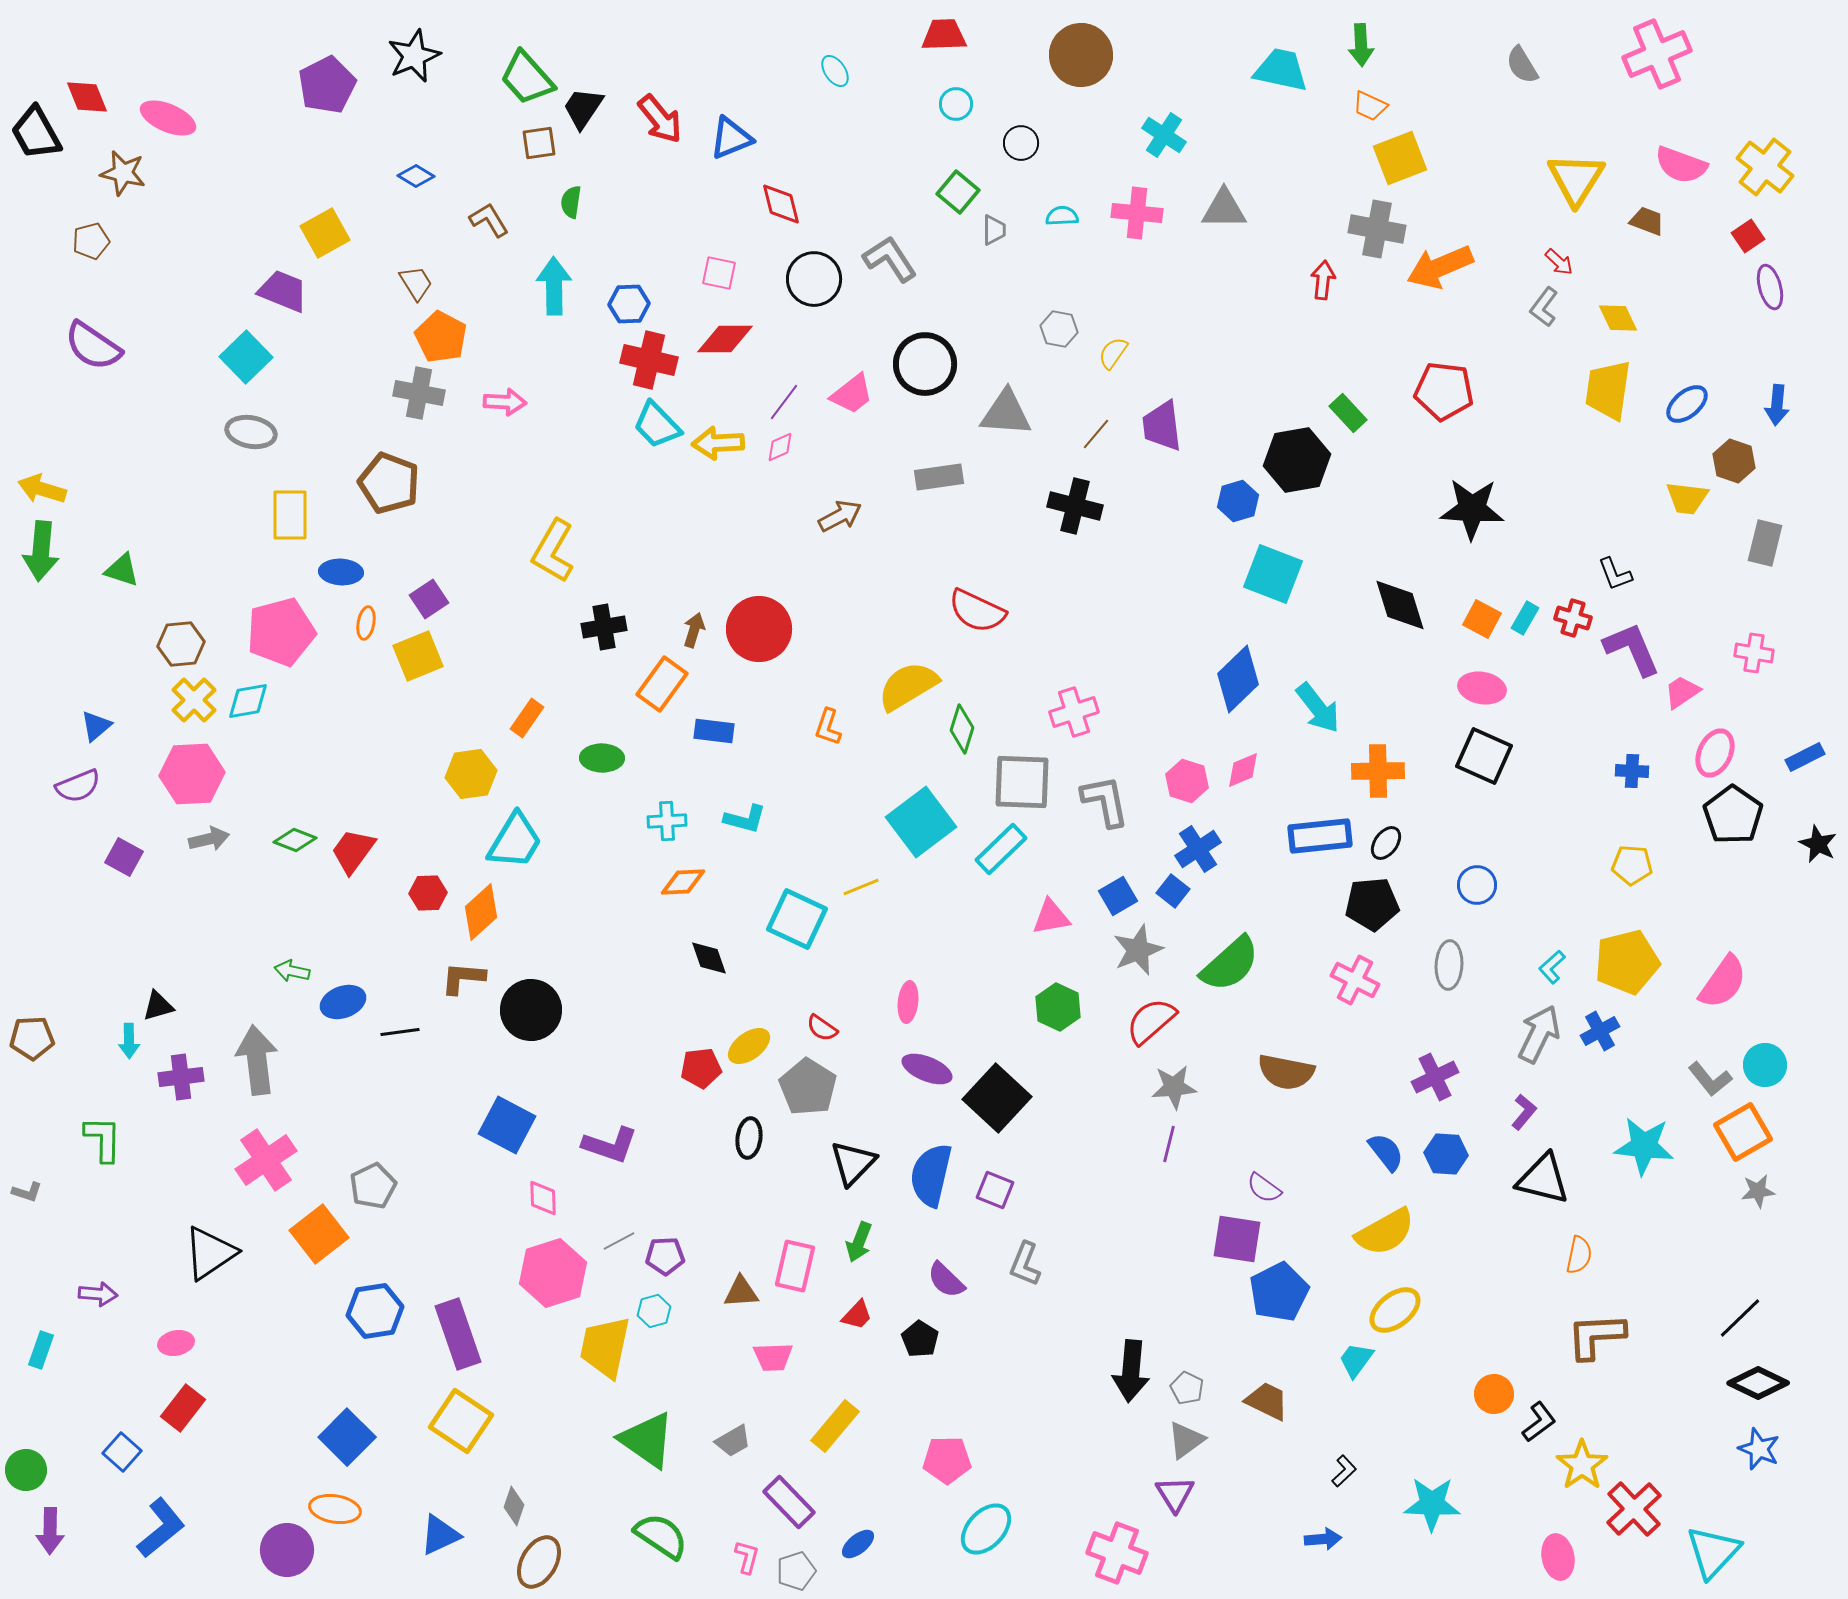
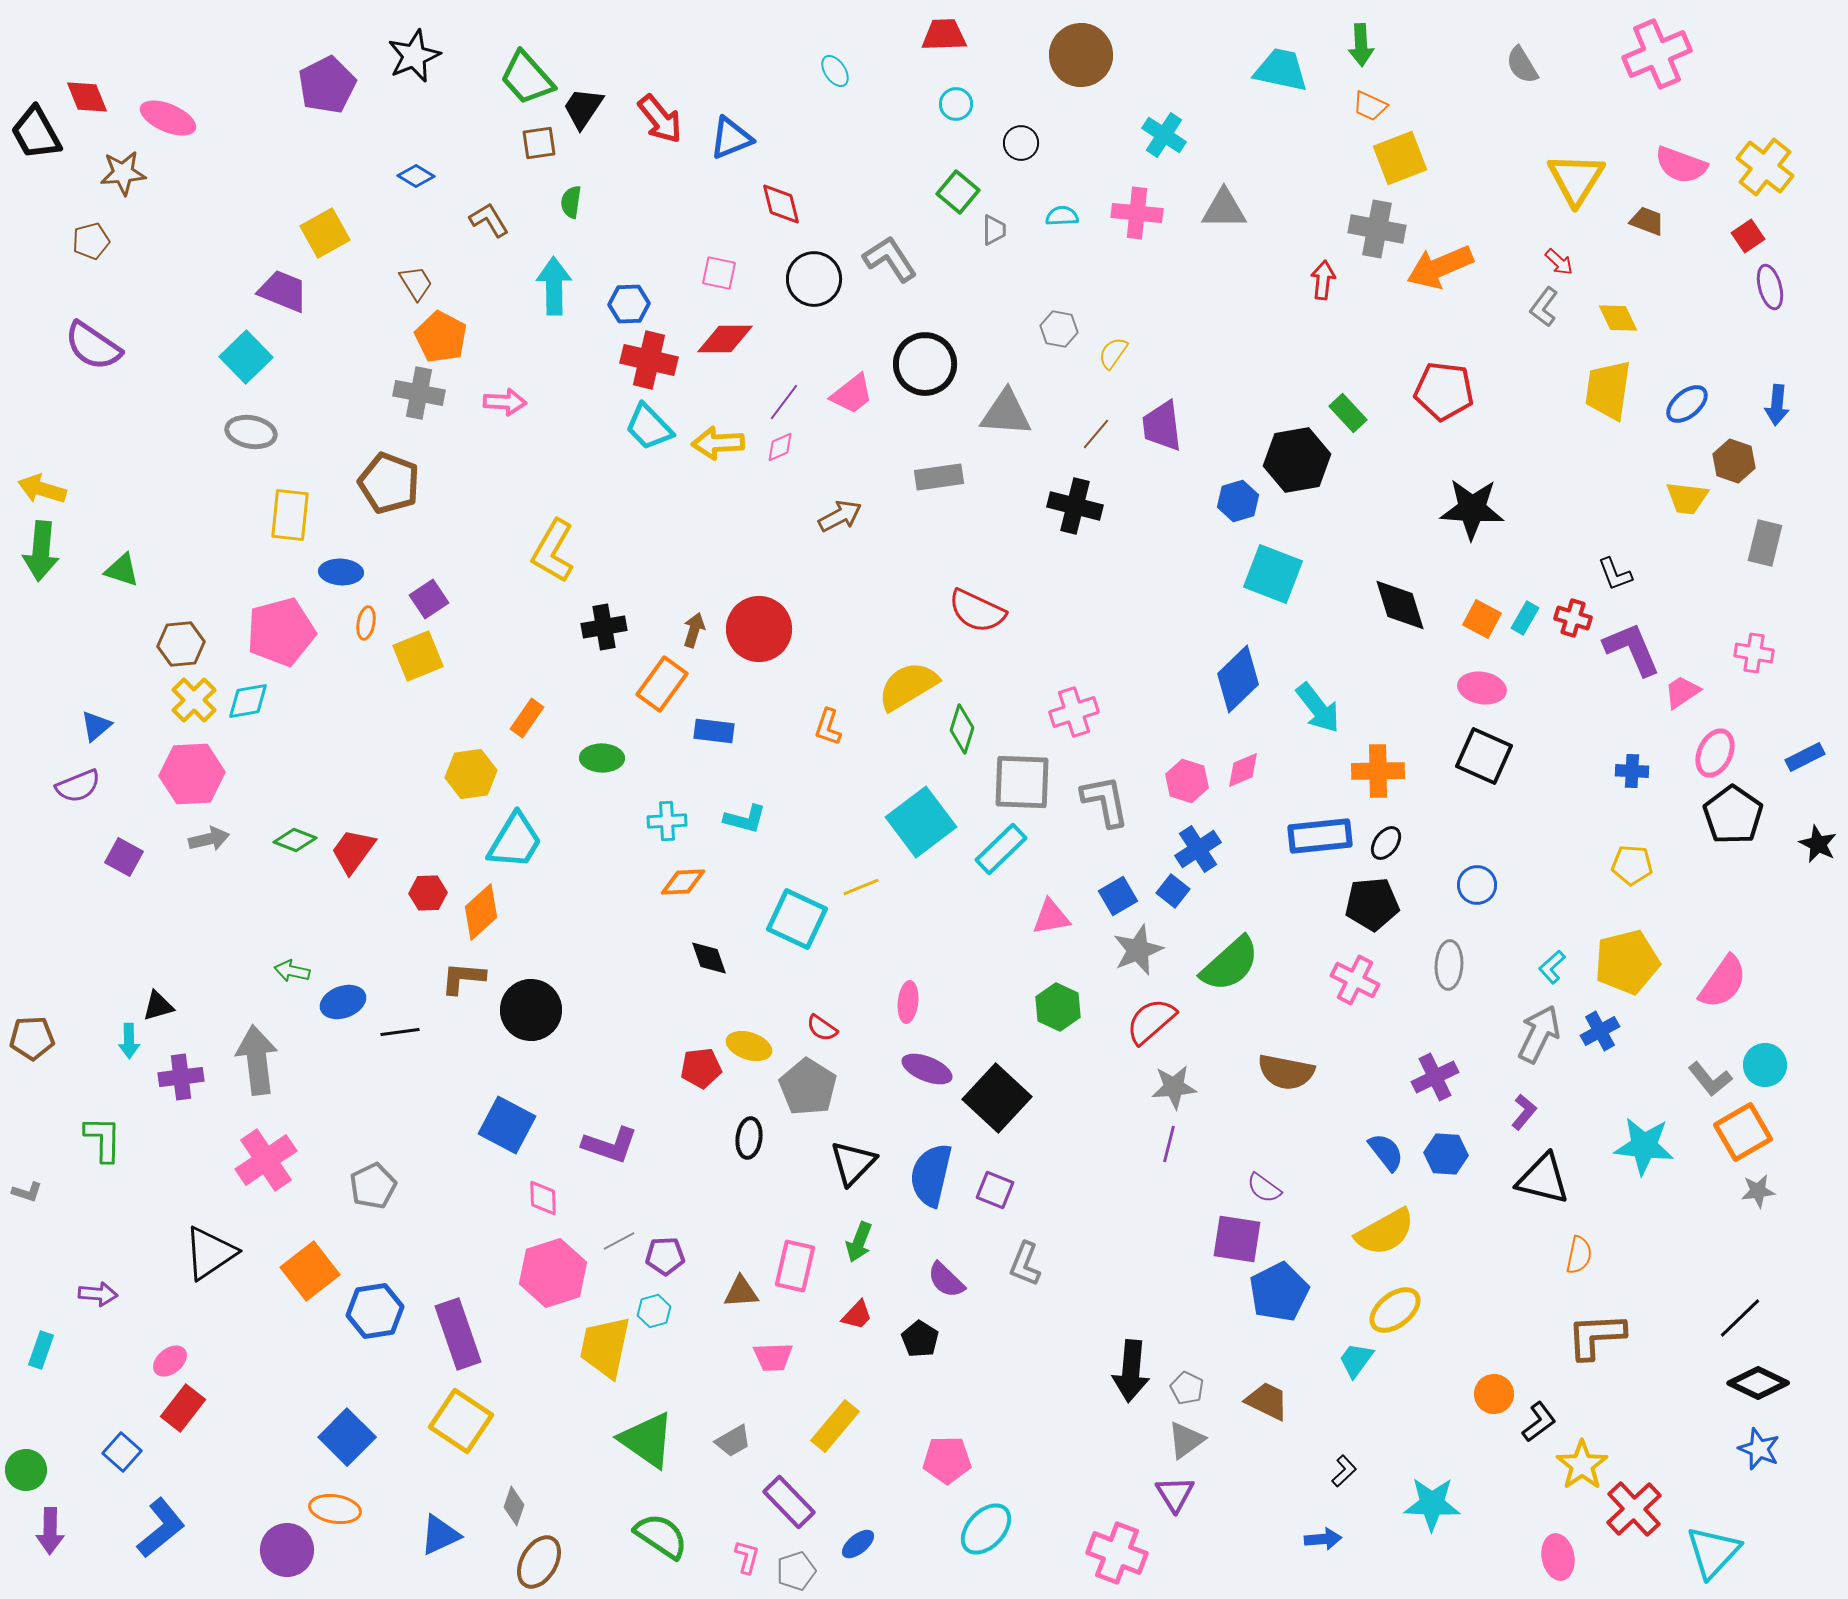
brown star at (123, 173): rotated 18 degrees counterclockwise
cyan trapezoid at (657, 425): moved 8 px left, 2 px down
yellow rectangle at (290, 515): rotated 6 degrees clockwise
yellow ellipse at (749, 1046): rotated 54 degrees clockwise
orange square at (319, 1234): moved 9 px left, 37 px down
pink ellipse at (176, 1343): moved 6 px left, 18 px down; rotated 28 degrees counterclockwise
